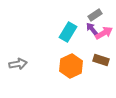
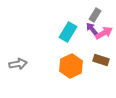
gray rectangle: rotated 24 degrees counterclockwise
